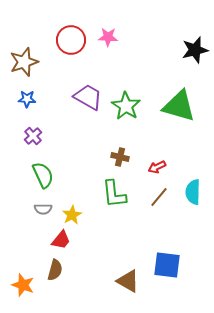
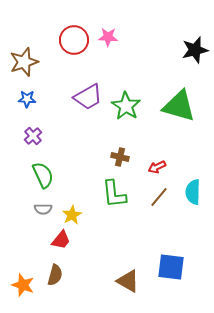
red circle: moved 3 px right
purple trapezoid: rotated 120 degrees clockwise
blue square: moved 4 px right, 2 px down
brown semicircle: moved 5 px down
